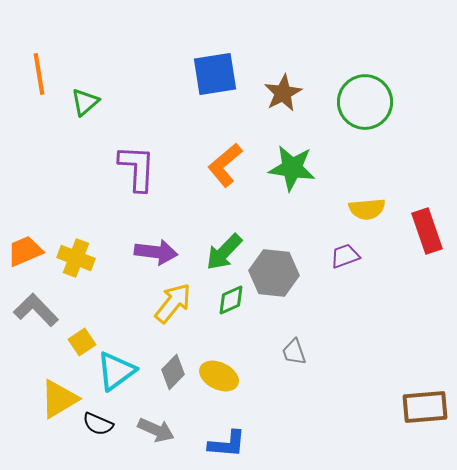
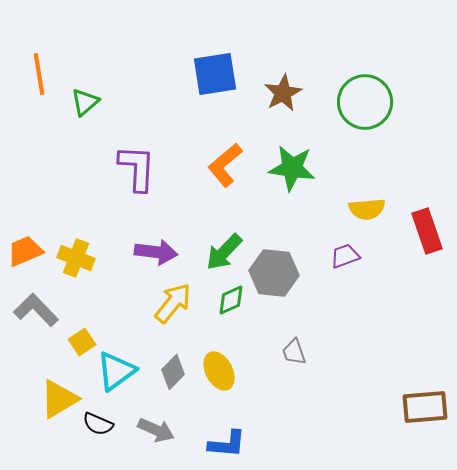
yellow ellipse: moved 5 px up; rotated 36 degrees clockwise
